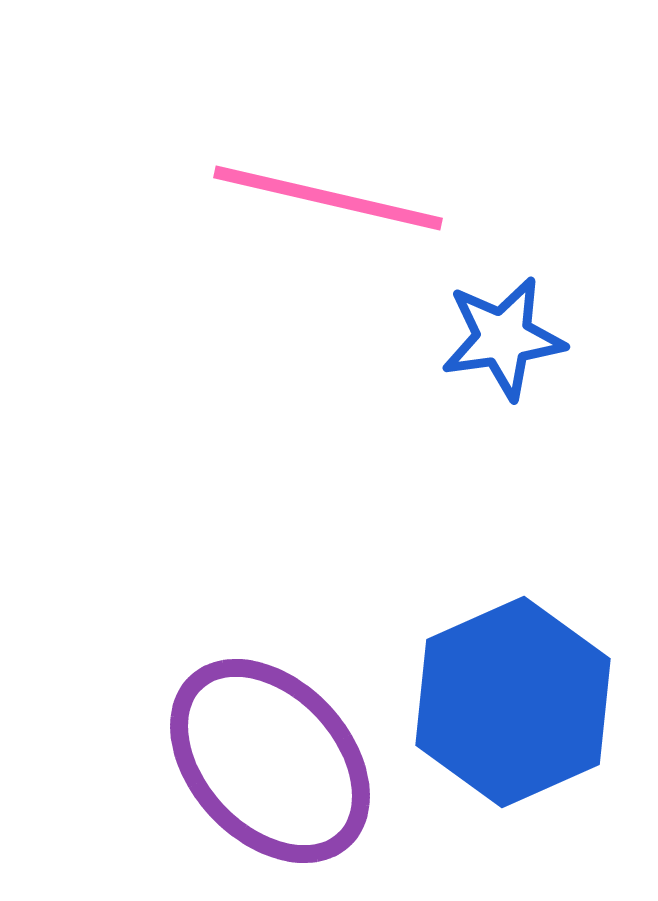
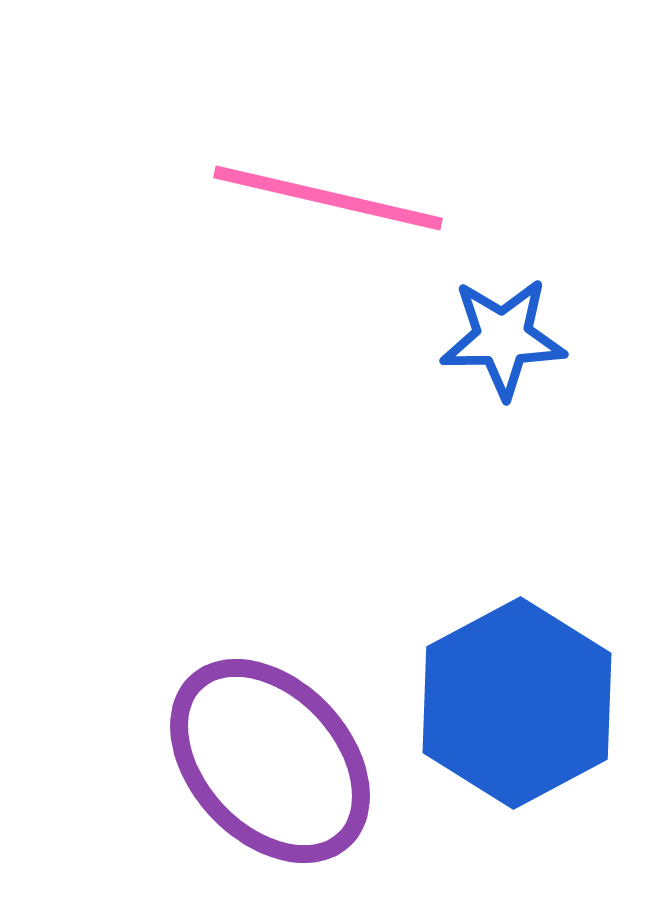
blue star: rotated 7 degrees clockwise
blue hexagon: moved 4 px right, 1 px down; rotated 4 degrees counterclockwise
